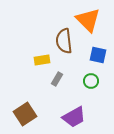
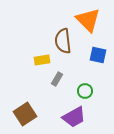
brown semicircle: moved 1 px left
green circle: moved 6 px left, 10 px down
